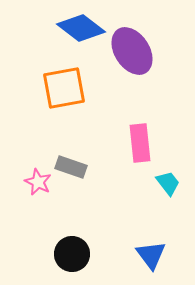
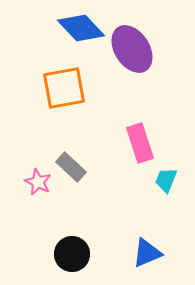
blue diamond: rotated 9 degrees clockwise
purple ellipse: moved 2 px up
pink rectangle: rotated 12 degrees counterclockwise
gray rectangle: rotated 24 degrees clockwise
cyan trapezoid: moved 2 px left, 3 px up; rotated 120 degrees counterclockwise
blue triangle: moved 4 px left, 2 px up; rotated 44 degrees clockwise
